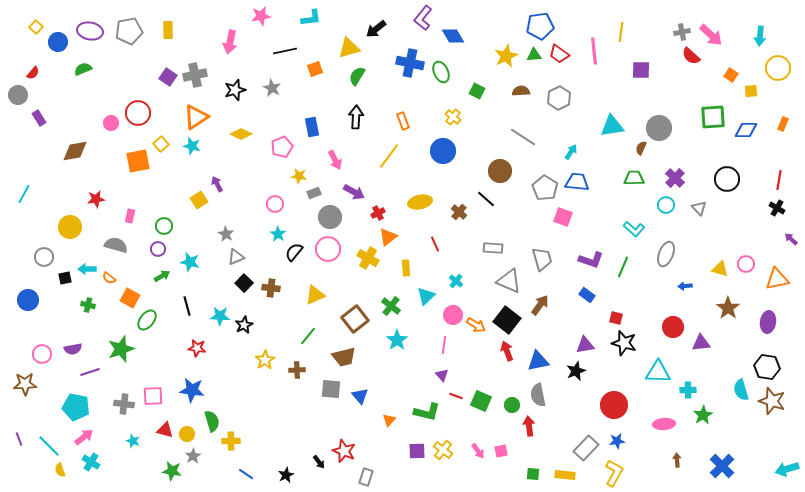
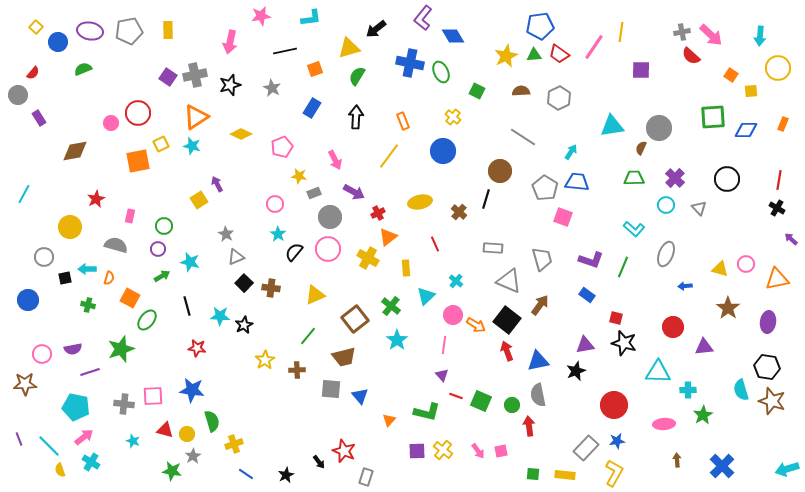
pink line at (594, 51): moved 4 px up; rotated 40 degrees clockwise
black star at (235, 90): moved 5 px left, 5 px up
blue rectangle at (312, 127): moved 19 px up; rotated 42 degrees clockwise
yellow square at (161, 144): rotated 14 degrees clockwise
red star at (96, 199): rotated 18 degrees counterclockwise
black line at (486, 199): rotated 66 degrees clockwise
orange semicircle at (109, 278): rotated 112 degrees counterclockwise
purple triangle at (701, 343): moved 3 px right, 4 px down
yellow cross at (231, 441): moved 3 px right, 3 px down; rotated 18 degrees counterclockwise
